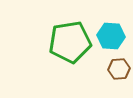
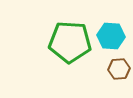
green pentagon: rotated 12 degrees clockwise
